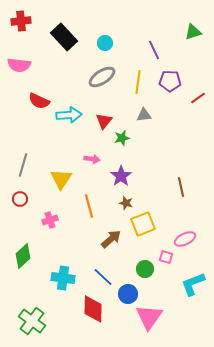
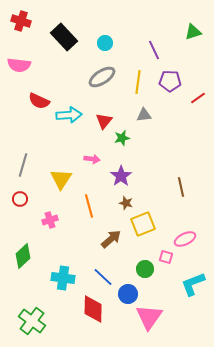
red cross: rotated 24 degrees clockwise
